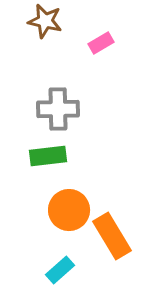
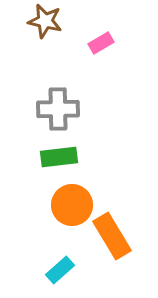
green rectangle: moved 11 px right, 1 px down
orange circle: moved 3 px right, 5 px up
